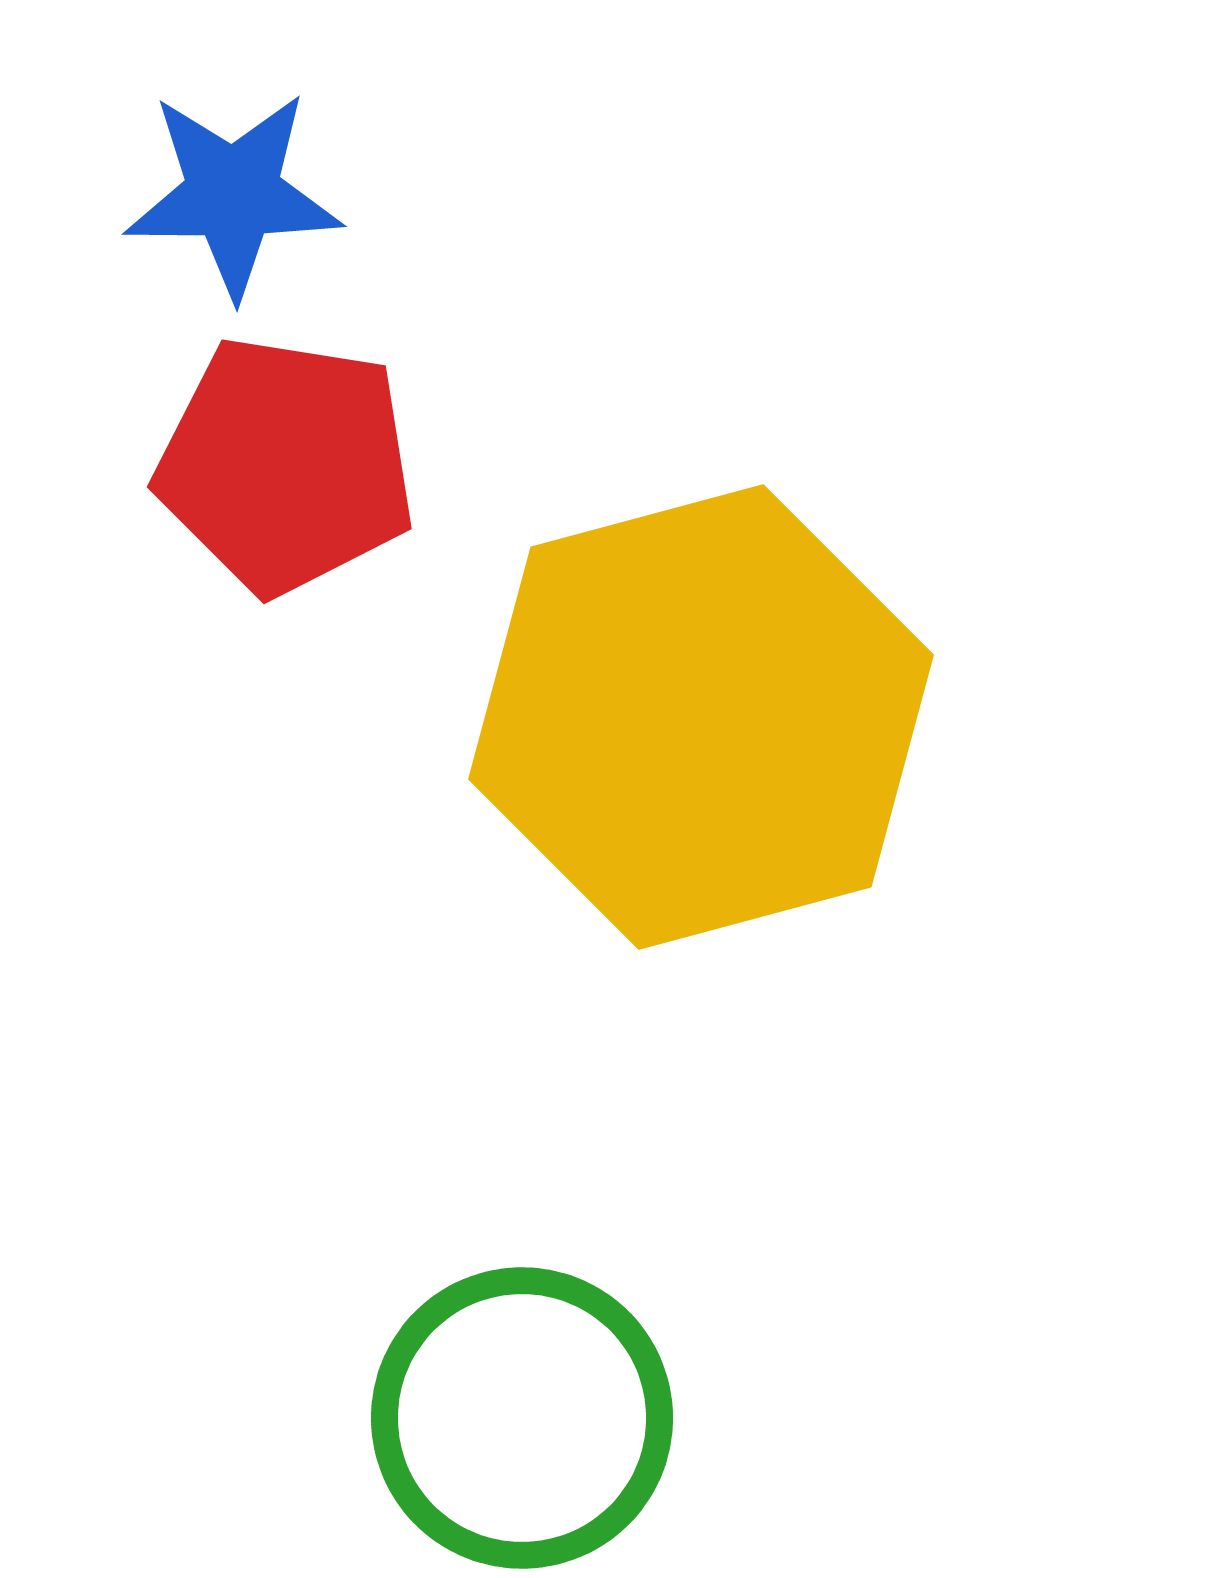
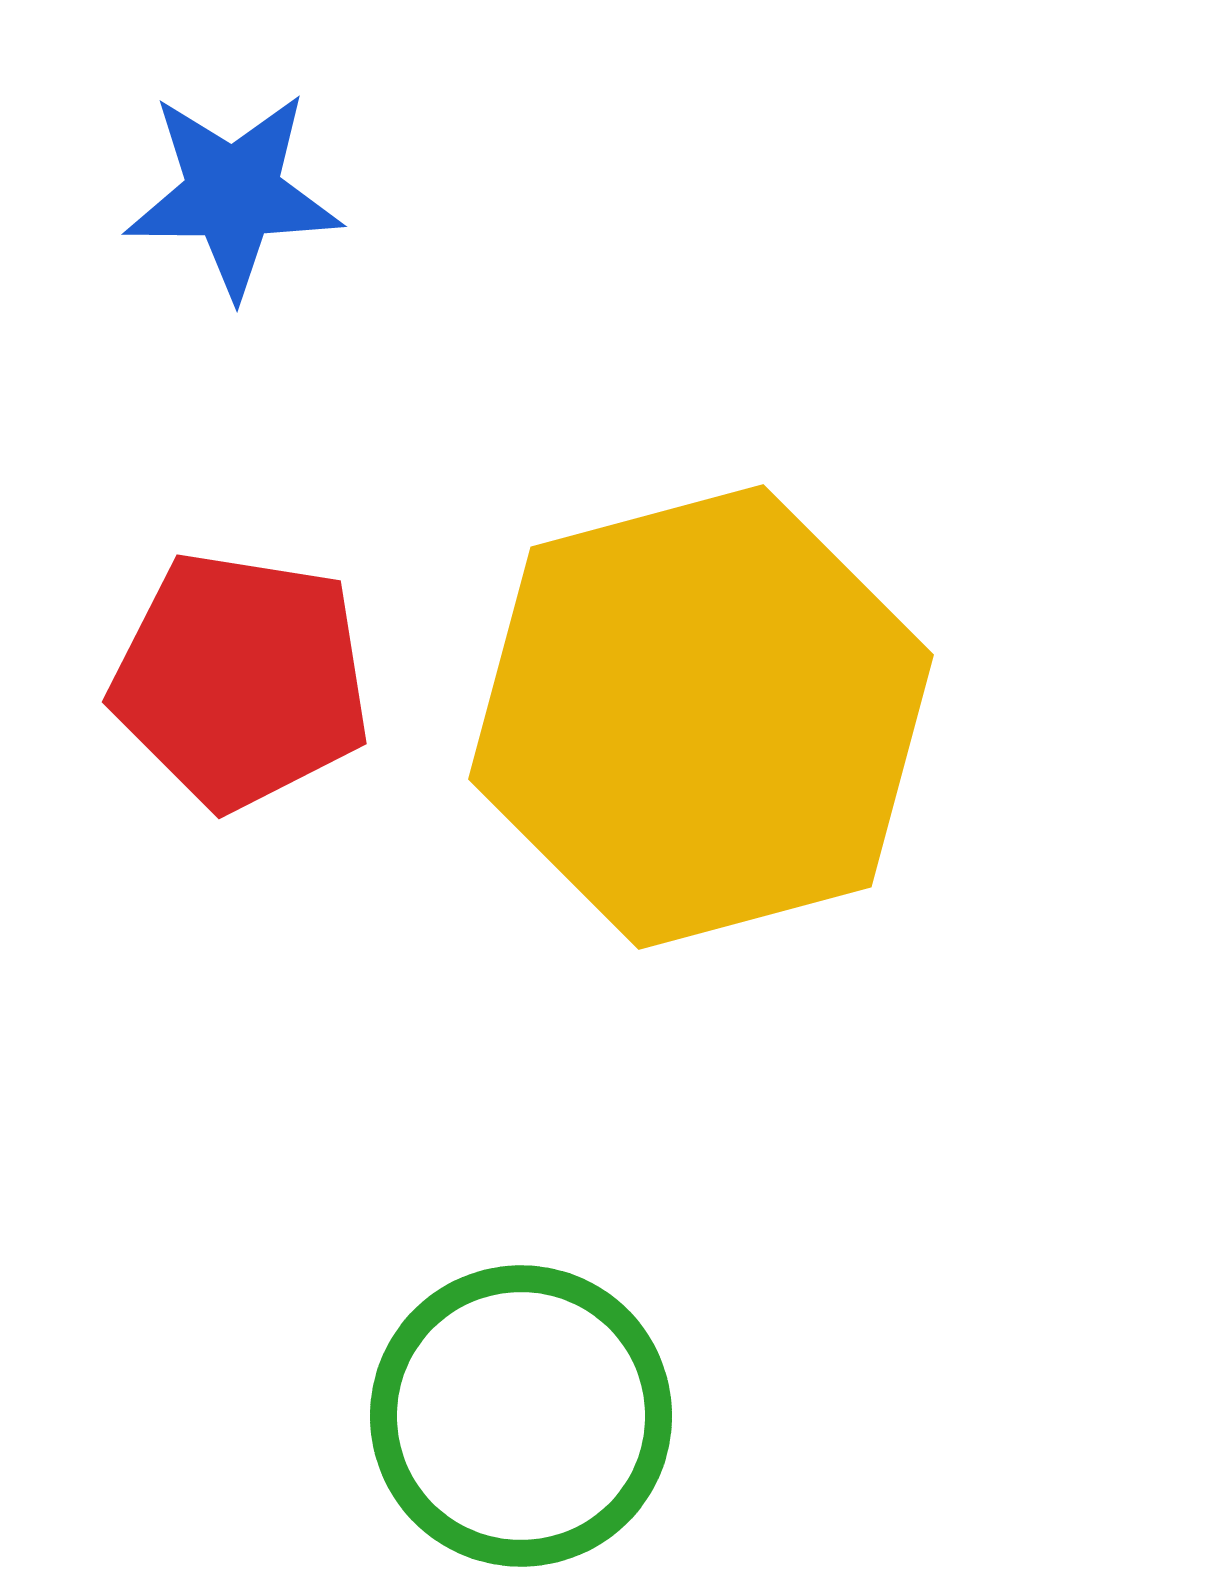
red pentagon: moved 45 px left, 215 px down
green circle: moved 1 px left, 2 px up
